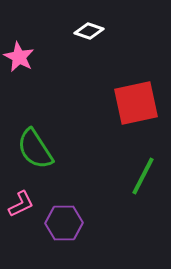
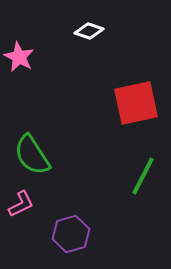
green semicircle: moved 3 px left, 6 px down
purple hexagon: moved 7 px right, 11 px down; rotated 15 degrees counterclockwise
